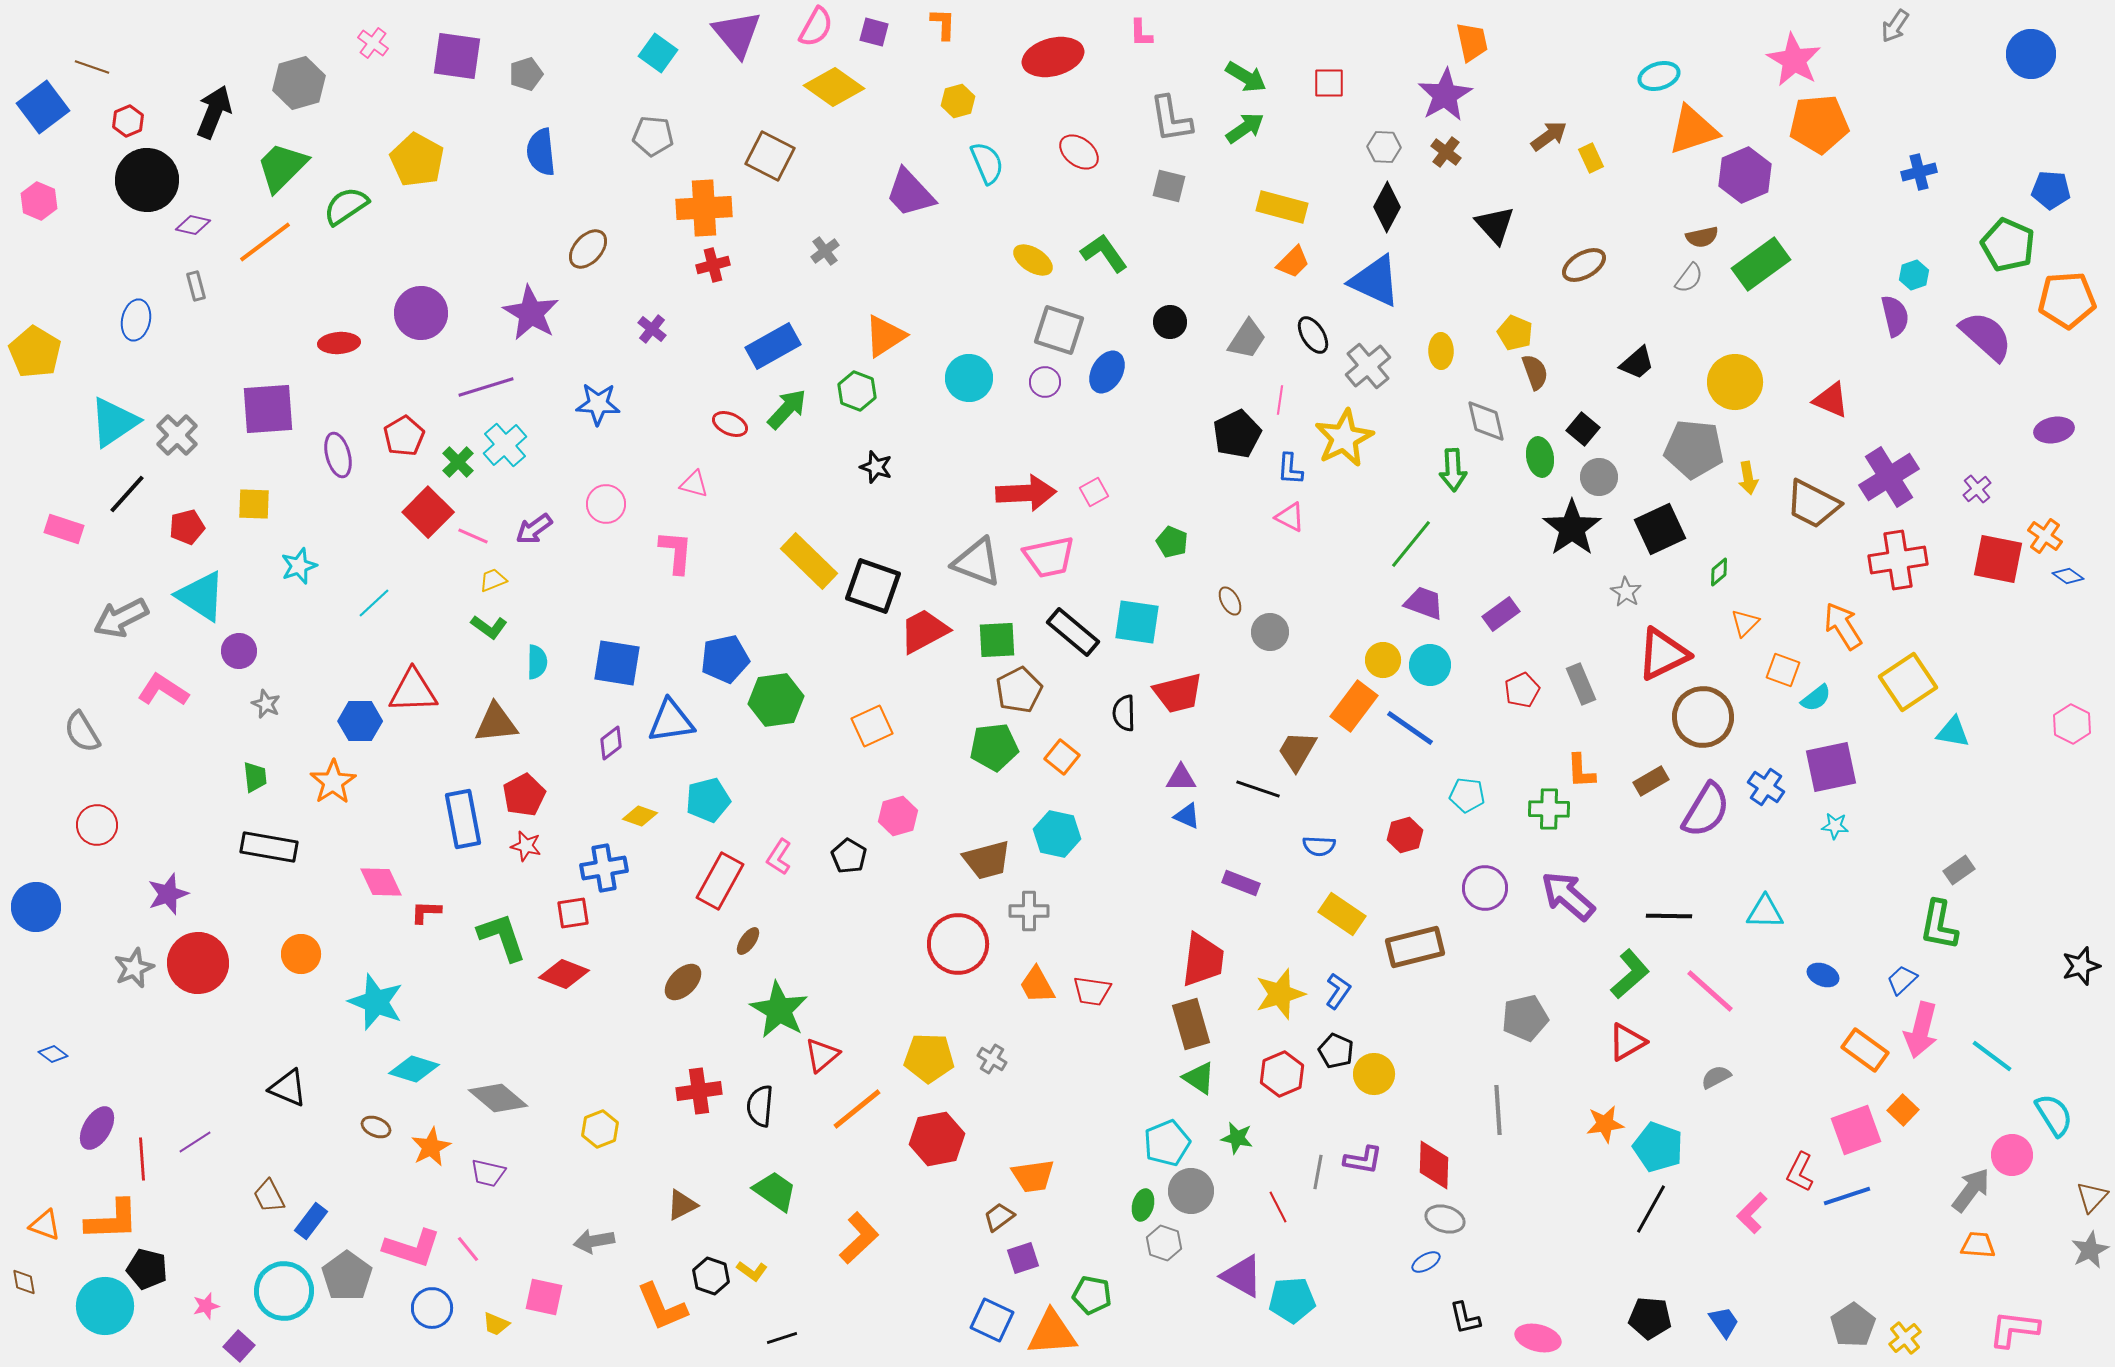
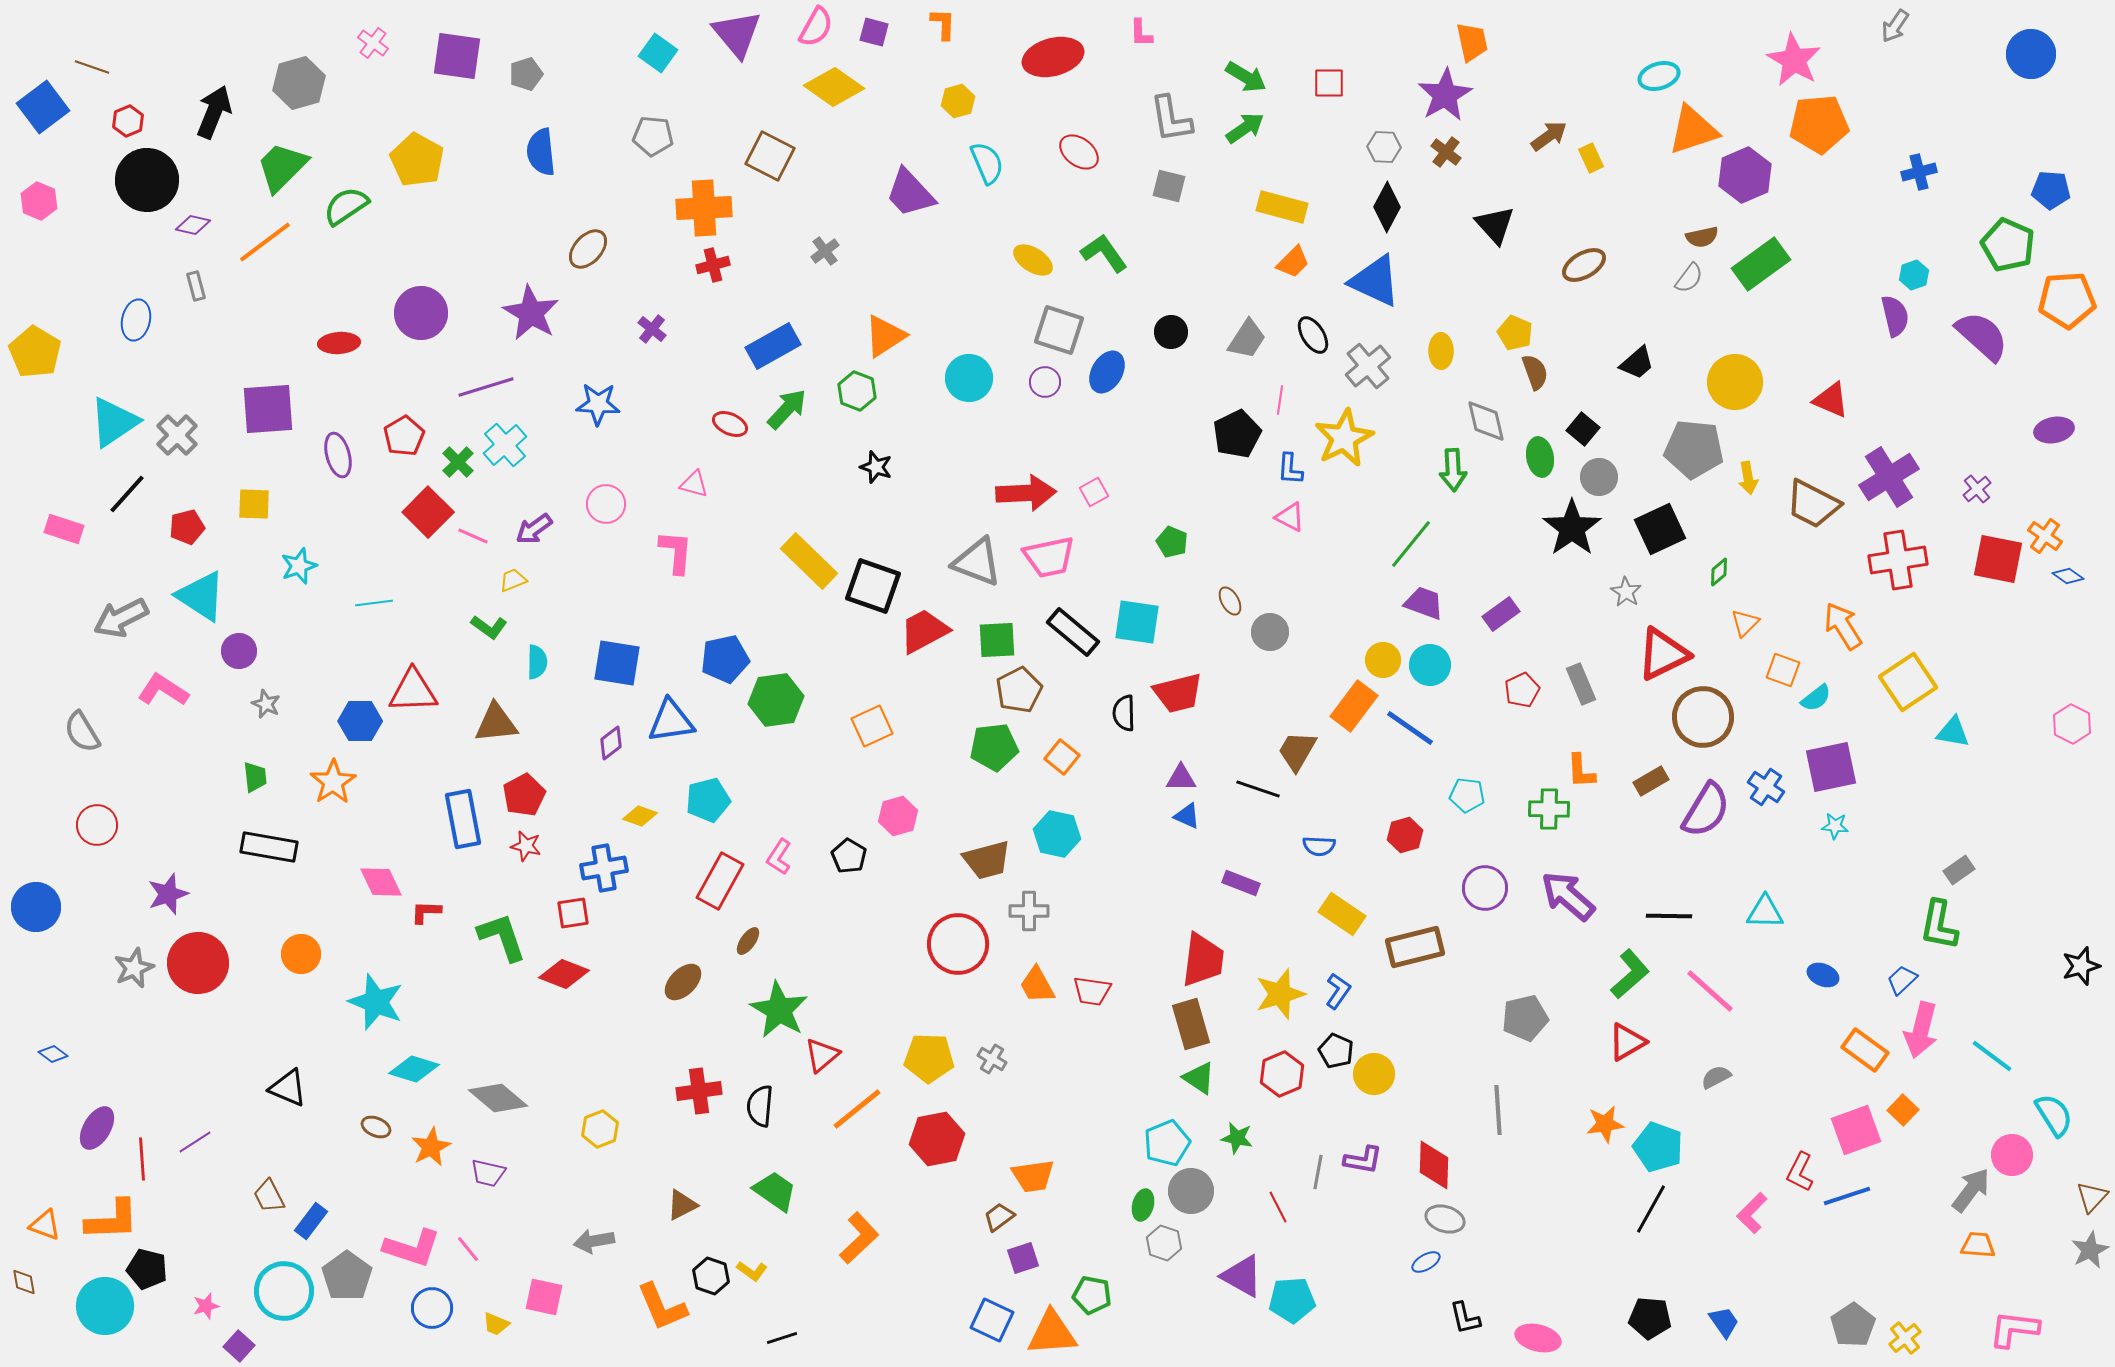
black circle at (1170, 322): moved 1 px right, 10 px down
purple semicircle at (1986, 336): moved 4 px left
yellow trapezoid at (493, 580): moved 20 px right
cyan line at (374, 603): rotated 36 degrees clockwise
